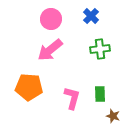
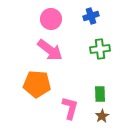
blue cross: rotated 28 degrees clockwise
pink arrow: rotated 104 degrees counterclockwise
orange pentagon: moved 8 px right, 3 px up
pink L-shape: moved 2 px left, 10 px down
brown star: moved 11 px left; rotated 24 degrees clockwise
